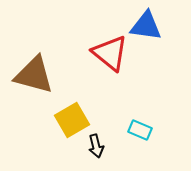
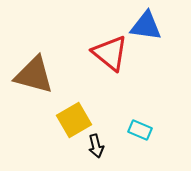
yellow square: moved 2 px right
